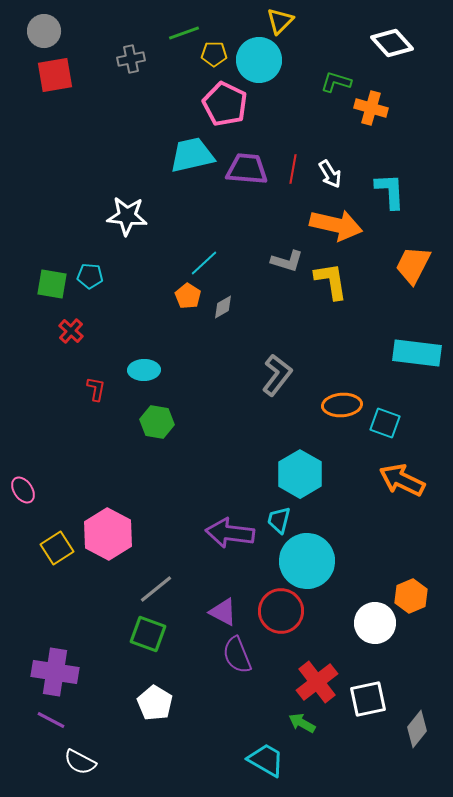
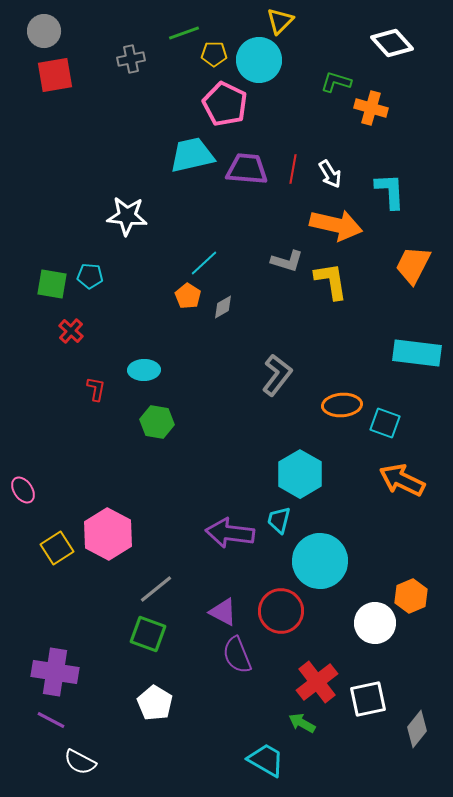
cyan circle at (307, 561): moved 13 px right
